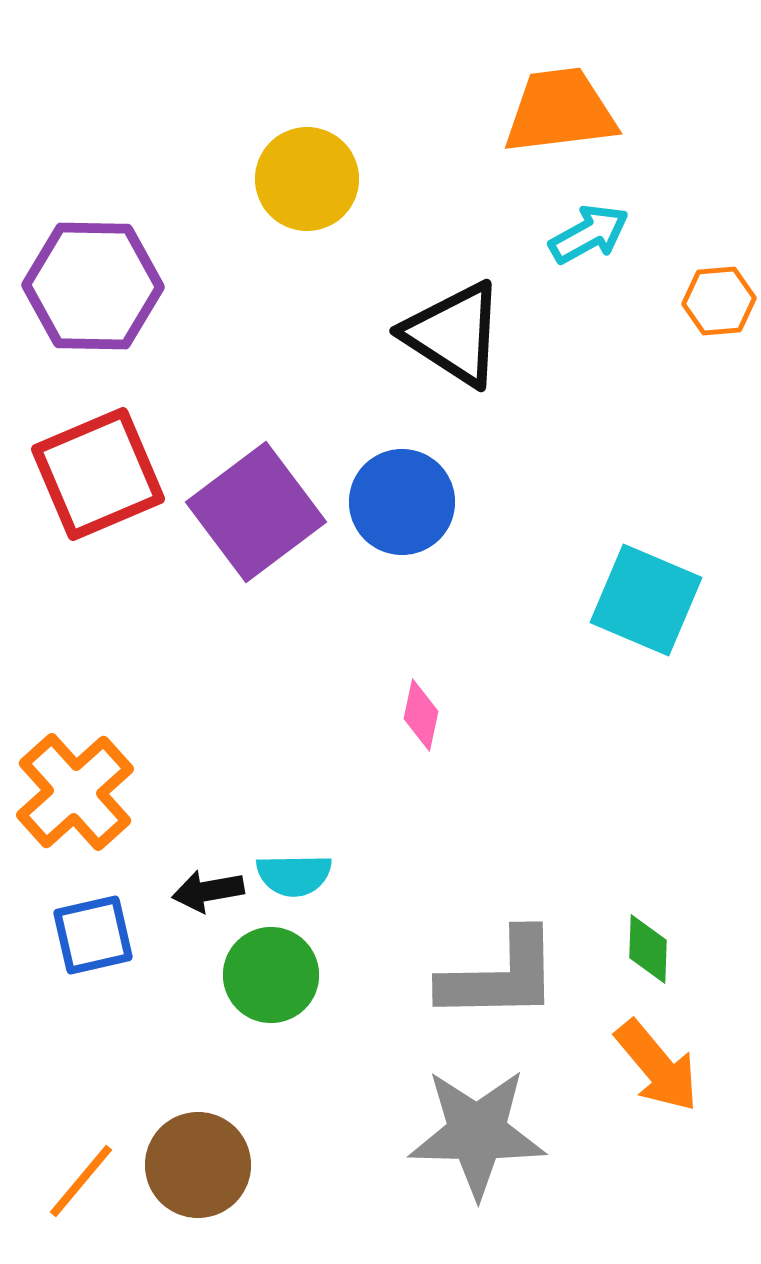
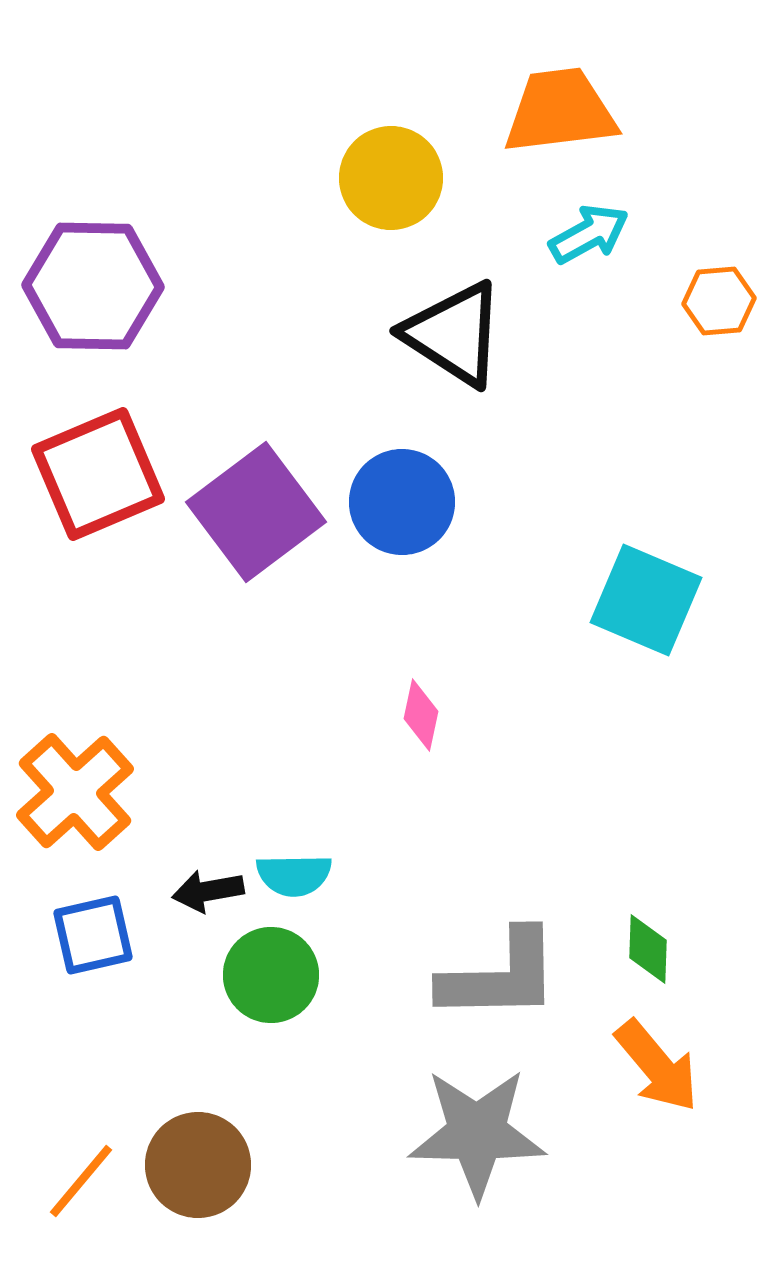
yellow circle: moved 84 px right, 1 px up
